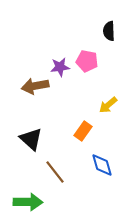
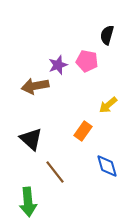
black semicircle: moved 2 px left, 4 px down; rotated 18 degrees clockwise
purple star: moved 2 px left, 2 px up; rotated 12 degrees counterclockwise
blue diamond: moved 5 px right, 1 px down
green arrow: rotated 84 degrees clockwise
